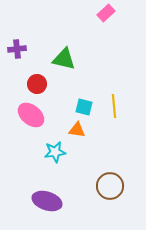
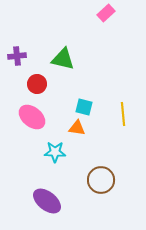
purple cross: moved 7 px down
green triangle: moved 1 px left
yellow line: moved 9 px right, 8 px down
pink ellipse: moved 1 px right, 2 px down
orange triangle: moved 2 px up
cyan star: rotated 10 degrees clockwise
brown circle: moved 9 px left, 6 px up
purple ellipse: rotated 20 degrees clockwise
